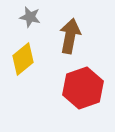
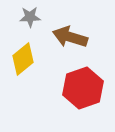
gray star: rotated 15 degrees counterclockwise
brown arrow: moved 1 px down; rotated 84 degrees counterclockwise
